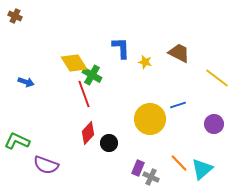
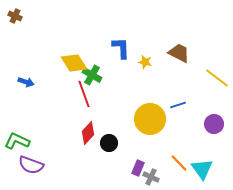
purple semicircle: moved 15 px left
cyan triangle: rotated 25 degrees counterclockwise
